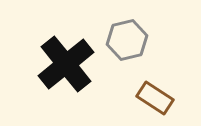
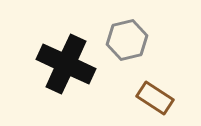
black cross: rotated 26 degrees counterclockwise
